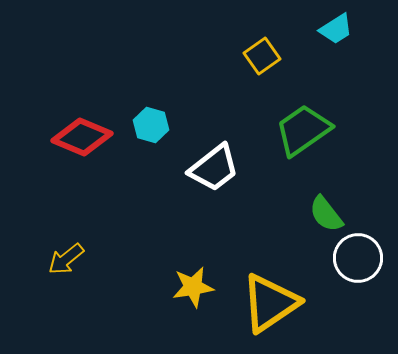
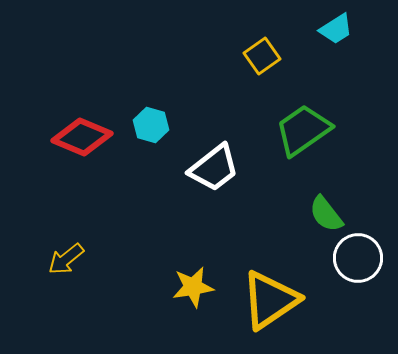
yellow triangle: moved 3 px up
